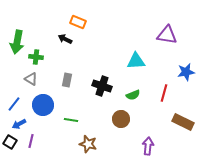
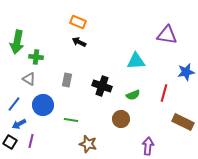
black arrow: moved 14 px right, 3 px down
gray triangle: moved 2 px left
